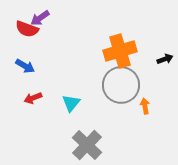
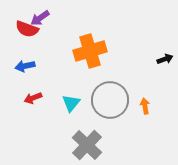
orange cross: moved 30 px left
blue arrow: rotated 138 degrees clockwise
gray circle: moved 11 px left, 15 px down
